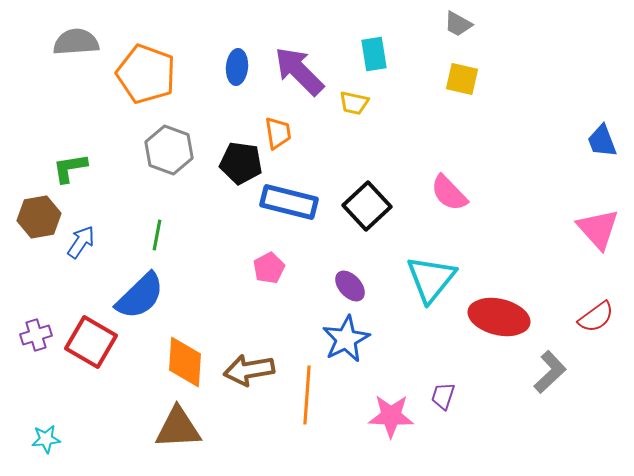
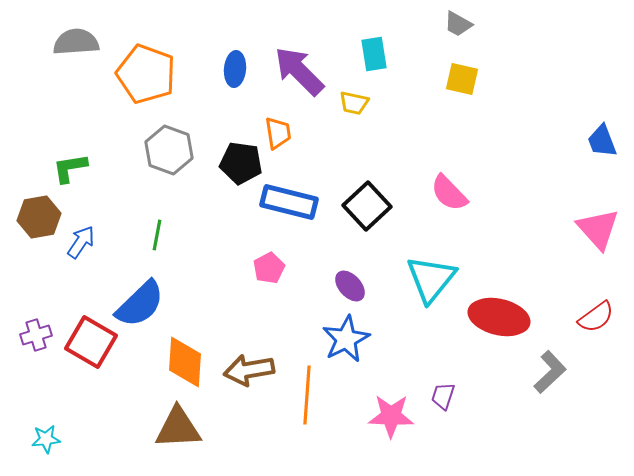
blue ellipse: moved 2 px left, 2 px down
blue semicircle: moved 8 px down
